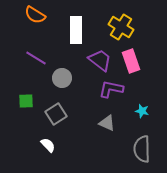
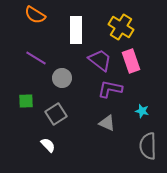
purple L-shape: moved 1 px left
gray semicircle: moved 6 px right, 3 px up
